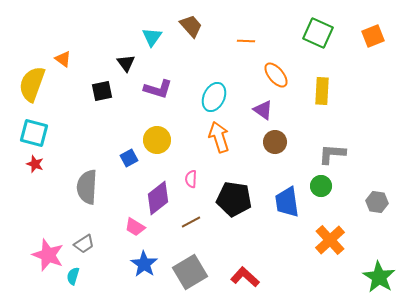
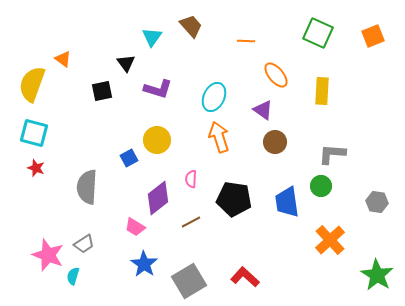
red star: moved 1 px right, 4 px down
gray square: moved 1 px left, 9 px down
green star: moved 2 px left, 2 px up
